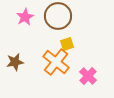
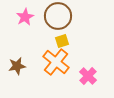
yellow square: moved 5 px left, 3 px up
brown star: moved 2 px right, 4 px down
